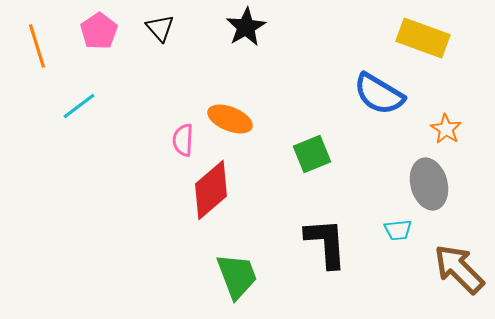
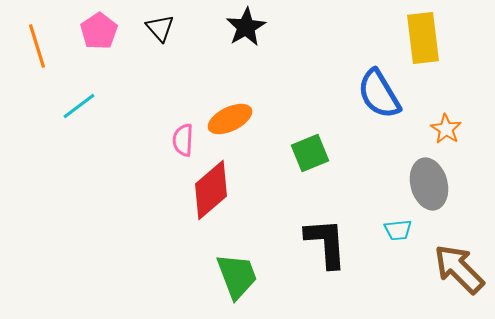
yellow rectangle: rotated 63 degrees clockwise
blue semicircle: rotated 28 degrees clockwise
orange ellipse: rotated 48 degrees counterclockwise
green square: moved 2 px left, 1 px up
